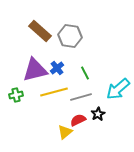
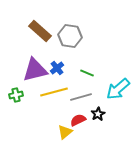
green line: moved 2 px right; rotated 40 degrees counterclockwise
